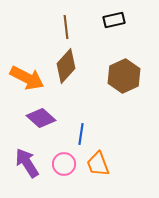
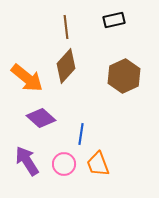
orange arrow: rotated 12 degrees clockwise
purple arrow: moved 2 px up
